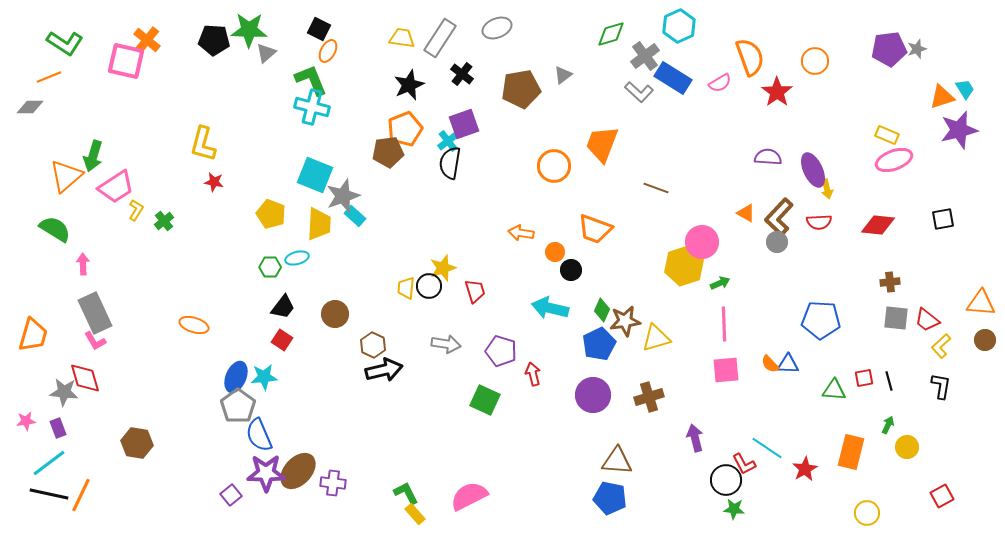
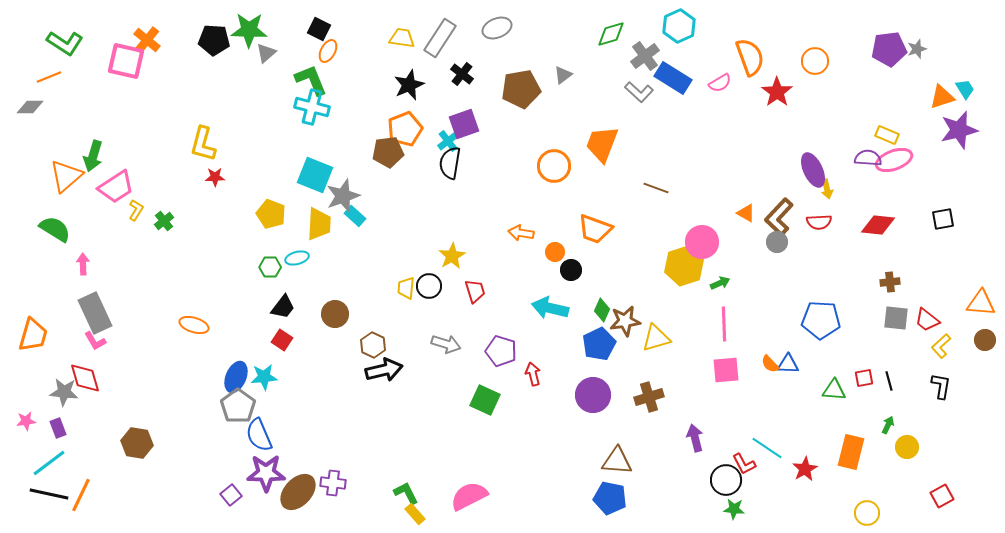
purple semicircle at (768, 157): moved 100 px right, 1 px down
red star at (214, 182): moved 1 px right, 5 px up; rotated 12 degrees counterclockwise
yellow star at (443, 268): moved 9 px right, 12 px up; rotated 12 degrees counterclockwise
gray arrow at (446, 344): rotated 8 degrees clockwise
brown ellipse at (298, 471): moved 21 px down
